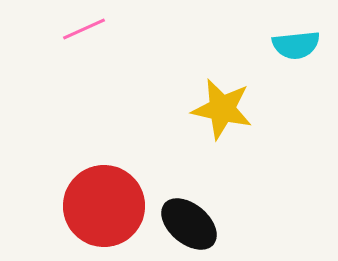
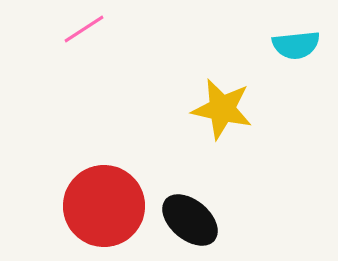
pink line: rotated 9 degrees counterclockwise
black ellipse: moved 1 px right, 4 px up
